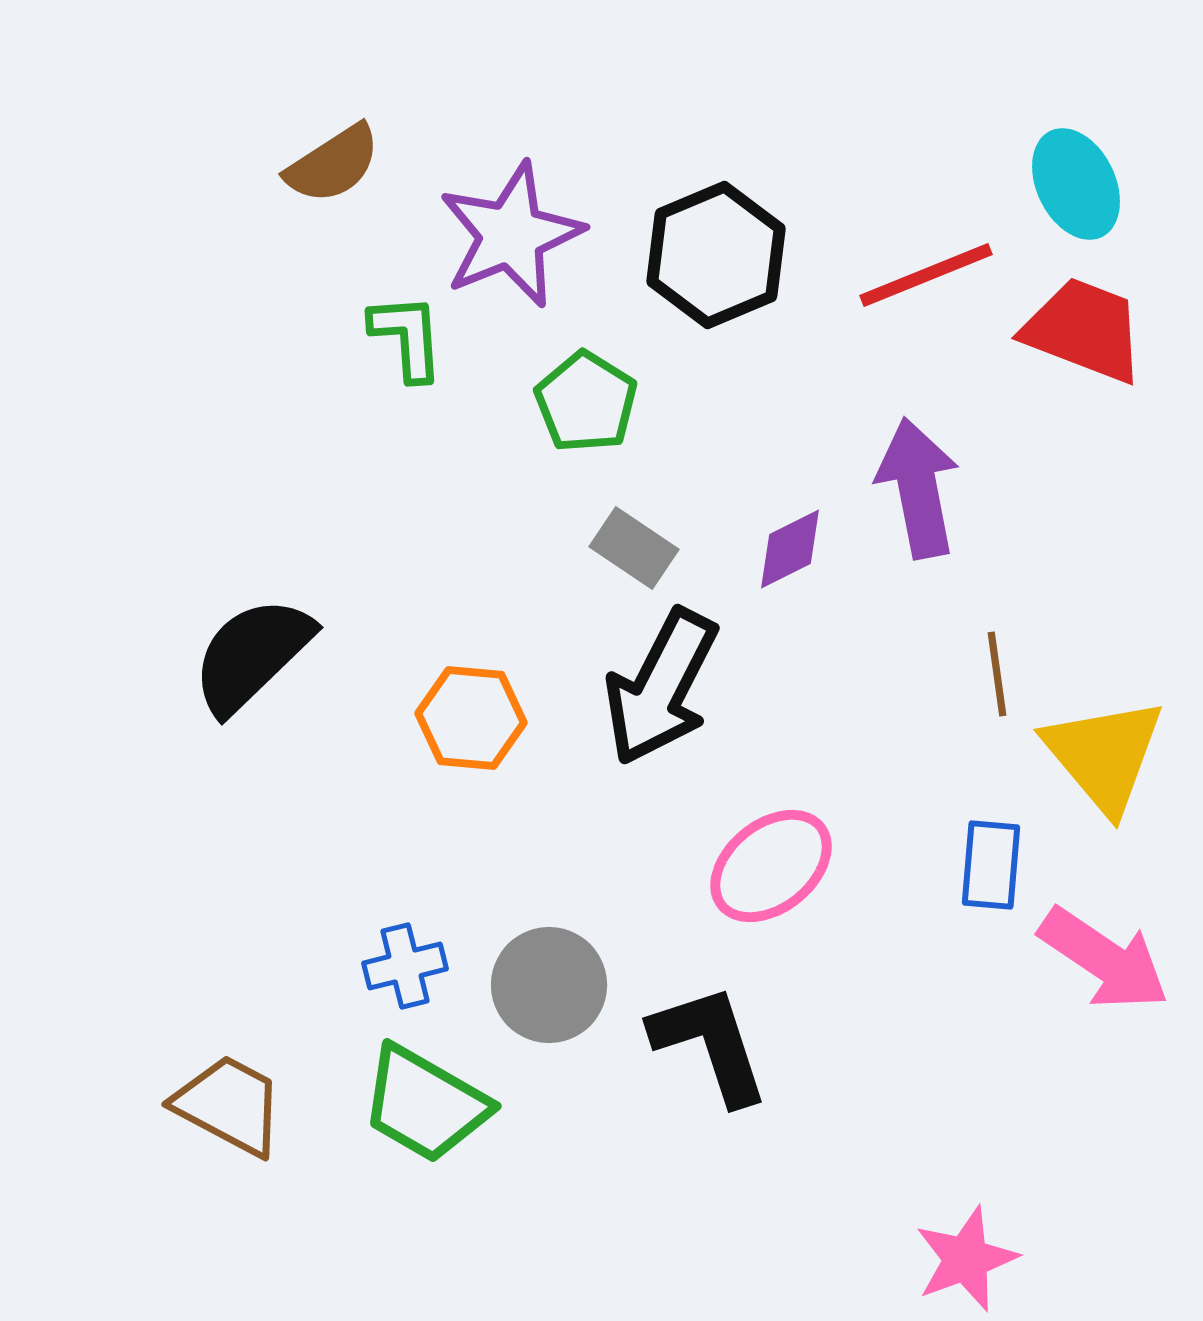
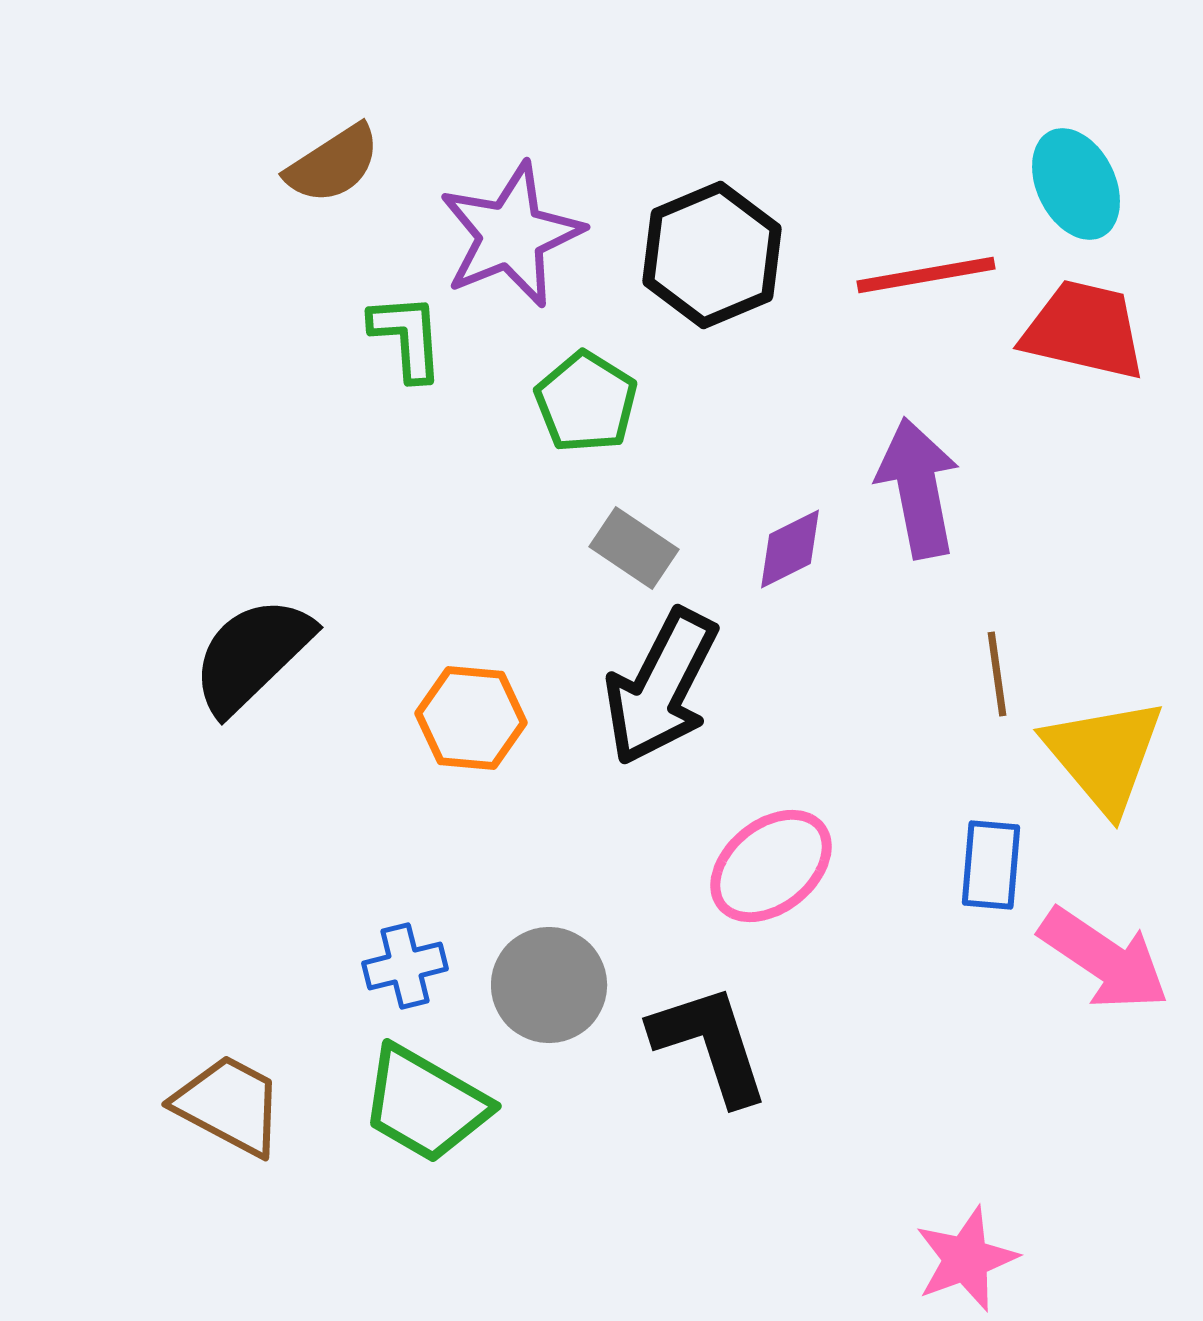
black hexagon: moved 4 px left
red line: rotated 12 degrees clockwise
red trapezoid: rotated 8 degrees counterclockwise
